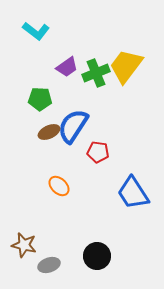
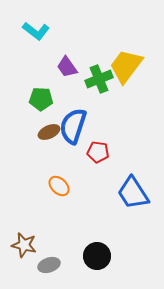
purple trapezoid: rotated 90 degrees clockwise
green cross: moved 3 px right, 6 px down
green pentagon: moved 1 px right
blue semicircle: rotated 15 degrees counterclockwise
